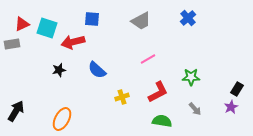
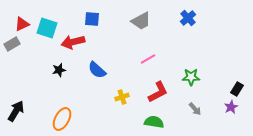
gray rectangle: rotated 21 degrees counterclockwise
green semicircle: moved 8 px left, 1 px down
